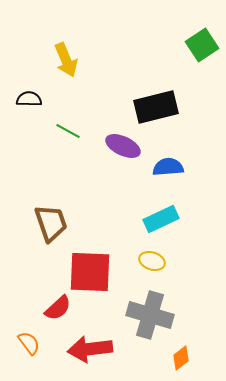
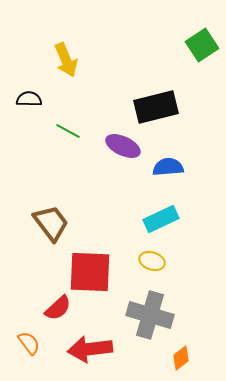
brown trapezoid: rotated 18 degrees counterclockwise
